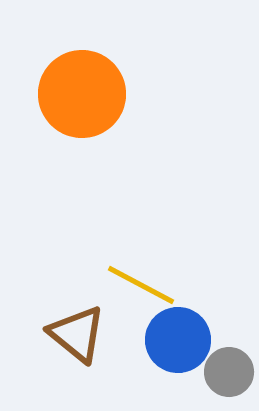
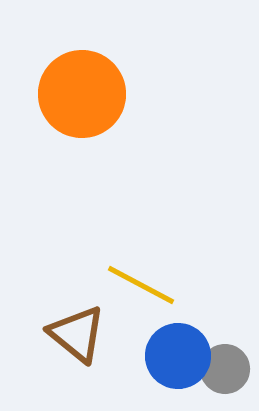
blue circle: moved 16 px down
gray circle: moved 4 px left, 3 px up
